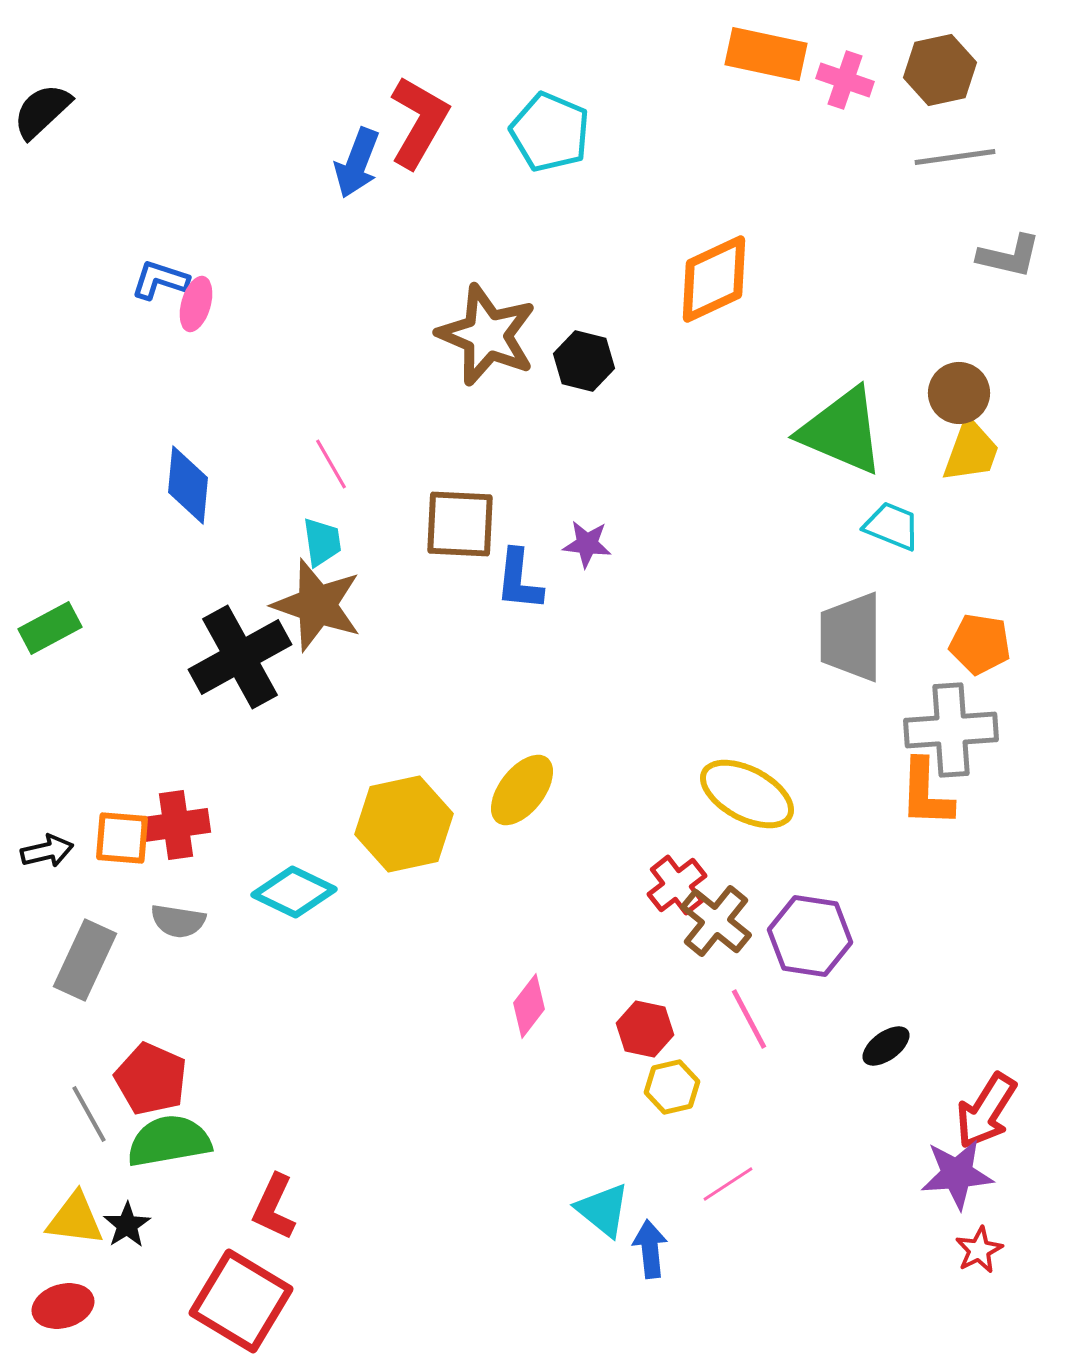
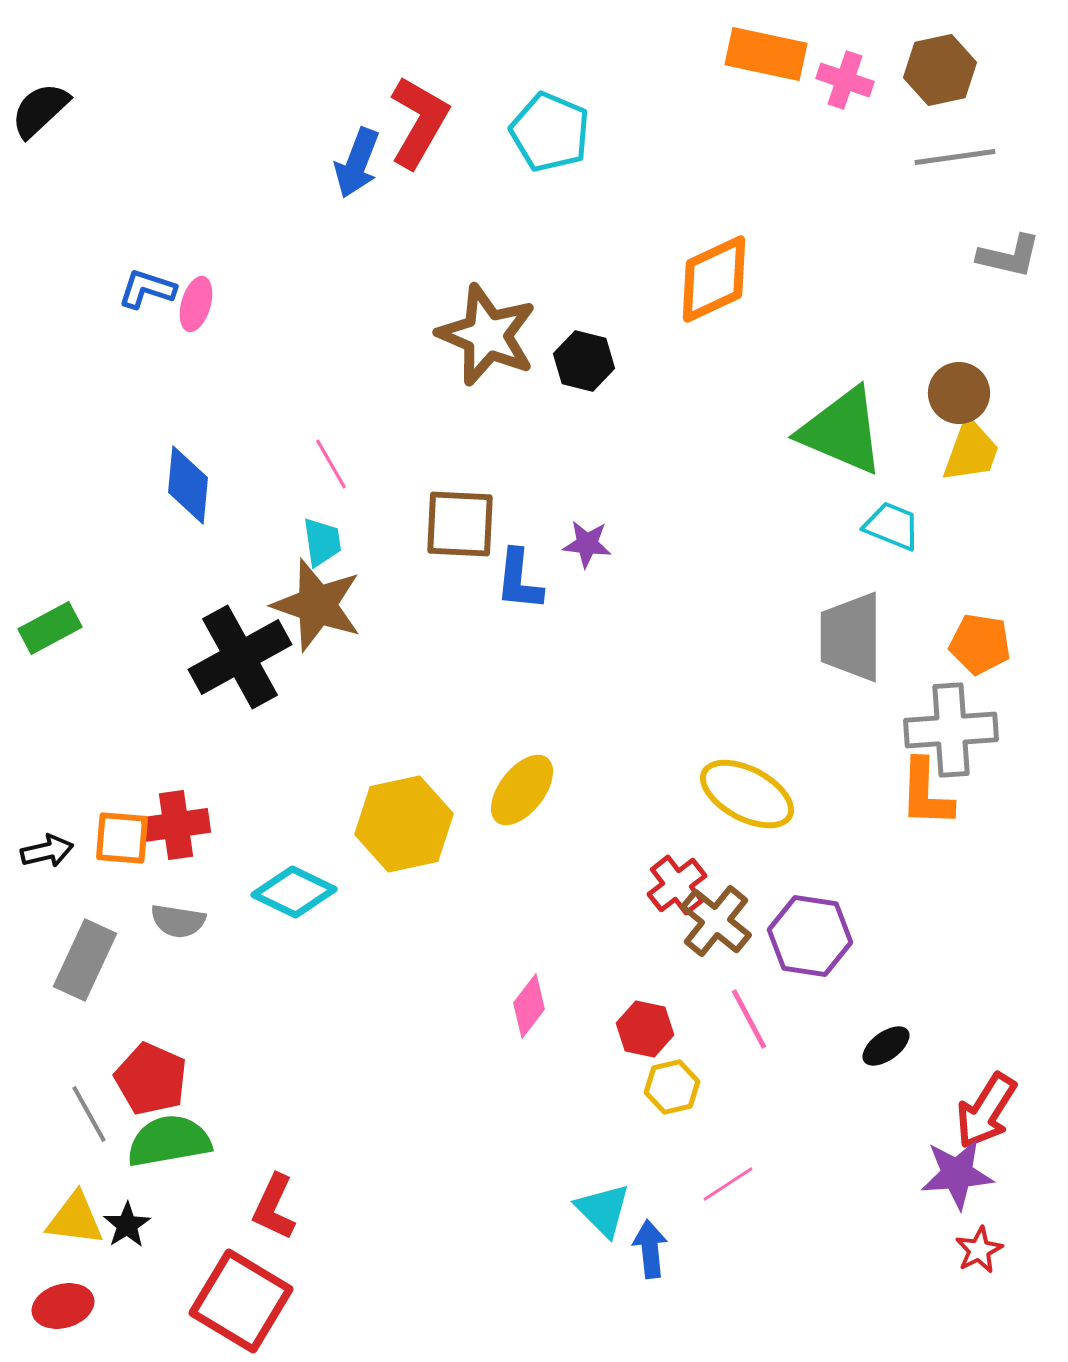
black semicircle at (42, 111): moved 2 px left, 1 px up
blue L-shape at (160, 280): moved 13 px left, 9 px down
cyan triangle at (603, 1210): rotated 6 degrees clockwise
